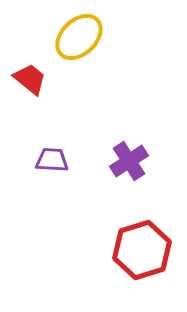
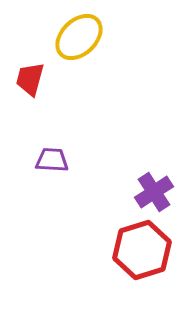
red trapezoid: rotated 114 degrees counterclockwise
purple cross: moved 25 px right, 31 px down
